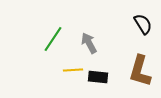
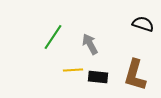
black semicircle: rotated 40 degrees counterclockwise
green line: moved 2 px up
gray arrow: moved 1 px right, 1 px down
brown L-shape: moved 5 px left, 4 px down
